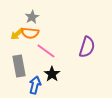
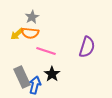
pink line: rotated 18 degrees counterclockwise
gray rectangle: moved 3 px right, 11 px down; rotated 15 degrees counterclockwise
